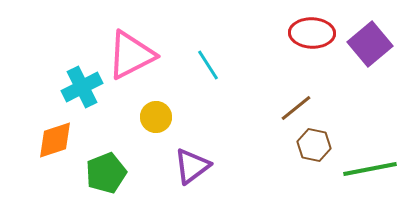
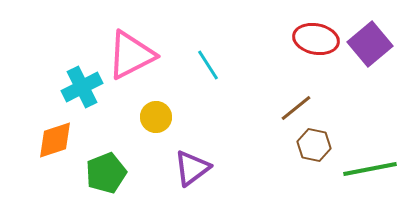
red ellipse: moved 4 px right, 6 px down; rotated 9 degrees clockwise
purple triangle: moved 2 px down
